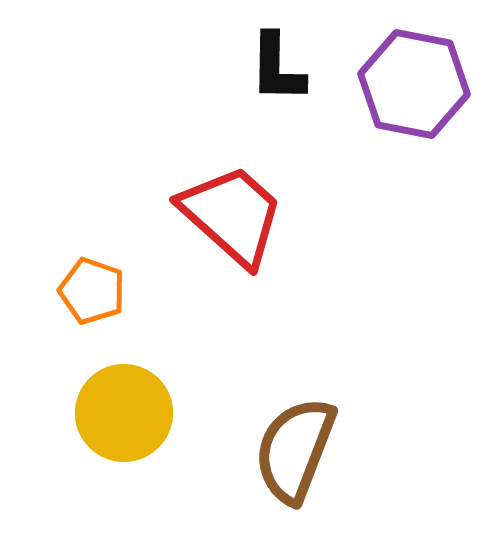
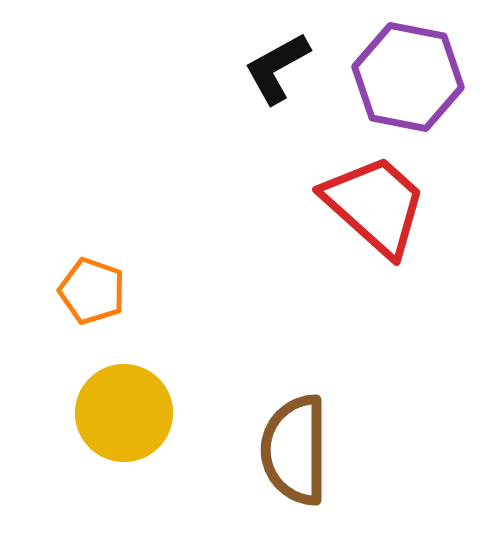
black L-shape: rotated 60 degrees clockwise
purple hexagon: moved 6 px left, 7 px up
red trapezoid: moved 143 px right, 10 px up
brown semicircle: rotated 21 degrees counterclockwise
